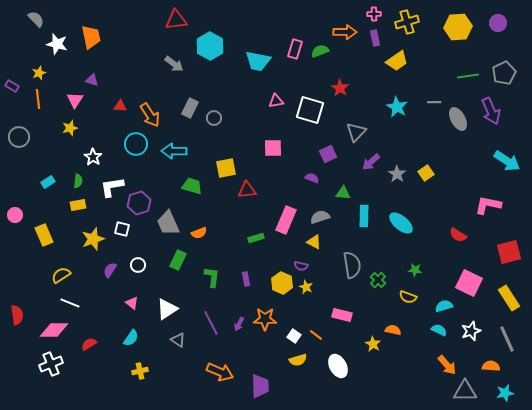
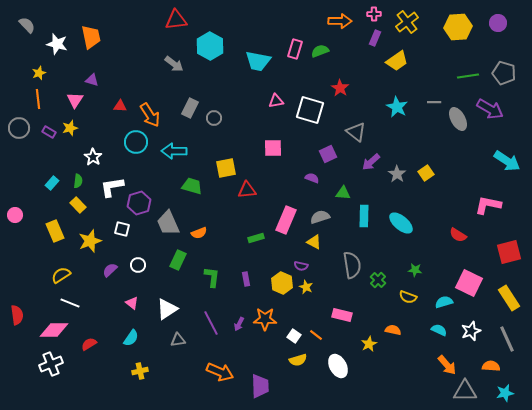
gray semicircle at (36, 19): moved 9 px left, 6 px down
yellow cross at (407, 22): rotated 20 degrees counterclockwise
orange arrow at (345, 32): moved 5 px left, 11 px up
purple rectangle at (375, 38): rotated 35 degrees clockwise
gray pentagon at (504, 73): rotated 30 degrees counterclockwise
purple rectangle at (12, 86): moved 37 px right, 46 px down
purple arrow at (491, 111): moved 1 px left, 2 px up; rotated 36 degrees counterclockwise
gray triangle at (356, 132): rotated 35 degrees counterclockwise
gray circle at (19, 137): moved 9 px up
cyan circle at (136, 144): moved 2 px up
cyan rectangle at (48, 182): moved 4 px right, 1 px down; rotated 16 degrees counterclockwise
yellow rectangle at (78, 205): rotated 56 degrees clockwise
yellow rectangle at (44, 235): moved 11 px right, 4 px up
yellow star at (93, 239): moved 3 px left, 2 px down
purple semicircle at (110, 270): rotated 14 degrees clockwise
cyan semicircle at (444, 306): moved 4 px up
gray triangle at (178, 340): rotated 42 degrees counterclockwise
yellow star at (373, 344): moved 4 px left; rotated 14 degrees clockwise
